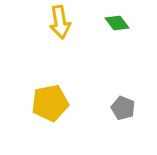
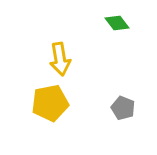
yellow arrow: moved 37 px down
